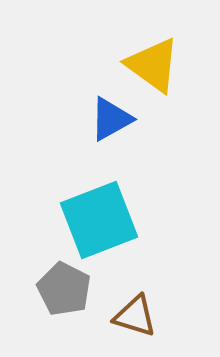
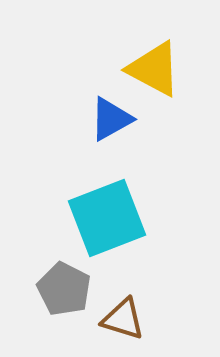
yellow triangle: moved 1 px right, 4 px down; rotated 8 degrees counterclockwise
cyan square: moved 8 px right, 2 px up
brown triangle: moved 12 px left, 3 px down
